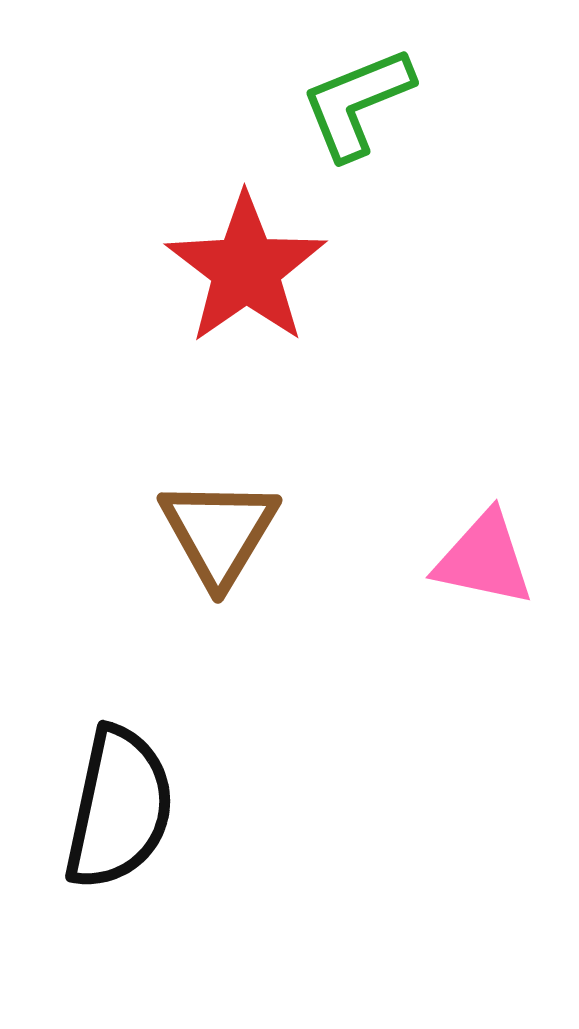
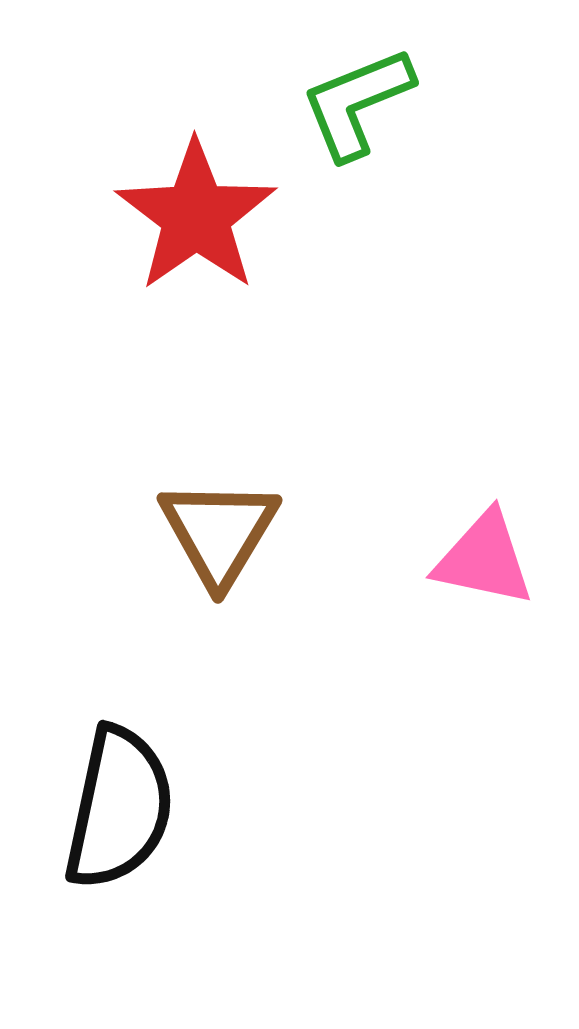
red star: moved 50 px left, 53 px up
